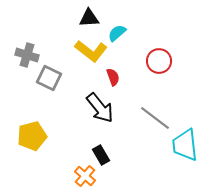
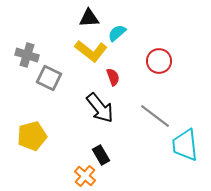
gray line: moved 2 px up
